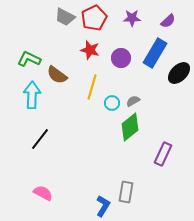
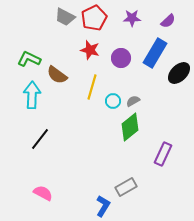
cyan circle: moved 1 px right, 2 px up
gray rectangle: moved 5 px up; rotated 50 degrees clockwise
